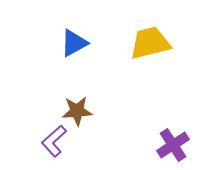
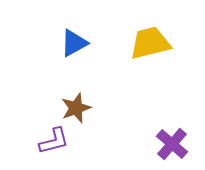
brown star: moved 1 px left, 3 px up; rotated 16 degrees counterclockwise
purple L-shape: rotated 152 degrees counterclockwise
purple cross: moved 1 px left, 1 px up; rotated 16 degrees counterclockwise
